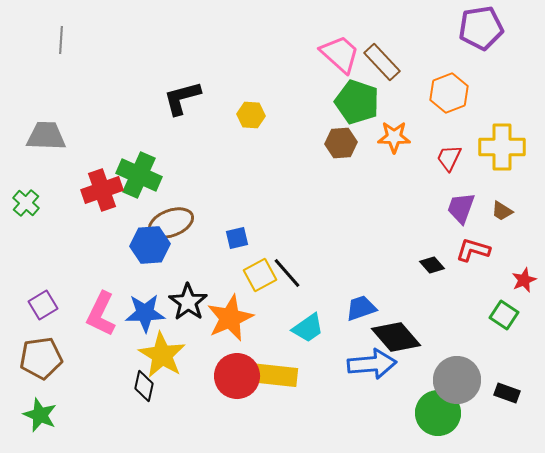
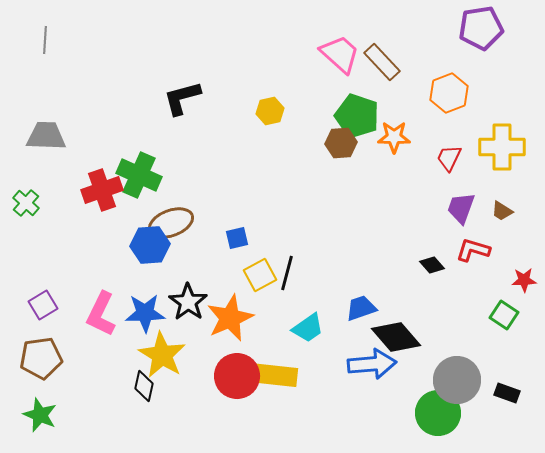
gray line at (61, 40): moved 16 px left
green pentagon at (357, 102): moved 14 px down
yellow hexagon at (251, 115): moved 19 px right, 4 px up; rotated 16 degrees counterclockwise
black line at (287, 273): rotated 56 degrees clockwise
red star at (524, 280): rotated 20 degrees clockwise
